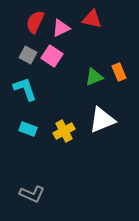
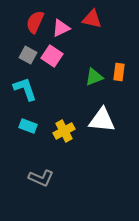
orange rectangle: rotated 30 degrees clockwise
white triangle: rotated 28 degrees clockwise
cyan rectangle: moved 3 px up
gray L-shape: moved 9 px right, 16 px up
